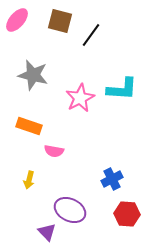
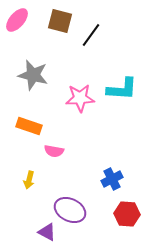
pink star: rotated 24 degrees clockwise
purple triangle: rotated 18 degrees counterclockwise
